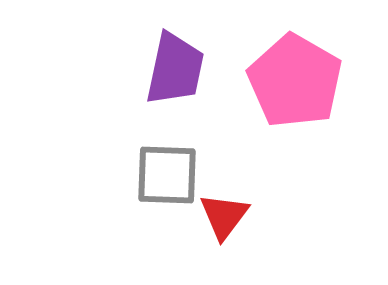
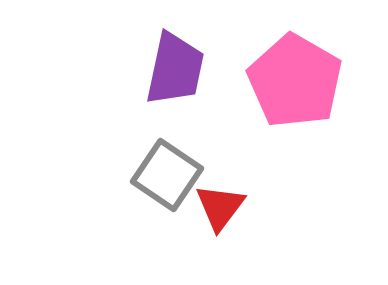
gray square: rotated 32 degrees clockwise
red triangle: moved 4 px left, 9 px up
